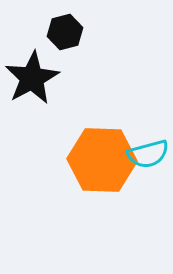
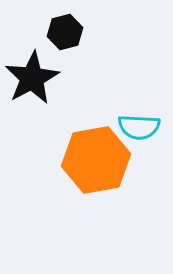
cyan semicircle: moved 9 px left, 27 px up; rotated 18 degrees clockwise
orange hexagon: moved 6 px left; rotated 12 degrees counterclockwise
